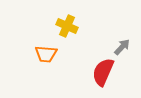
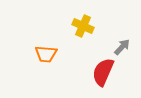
yellow cross: moved 16 px right
